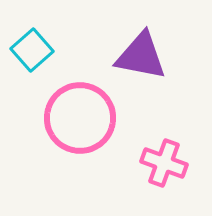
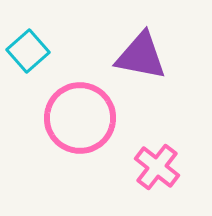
cyan square: moved 4 px left, 1 px down
pink cross: moved 7 px left, 4 px down; rotated 18 degrees clockwise
